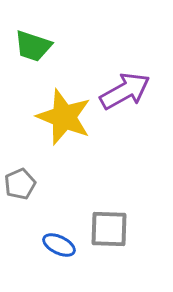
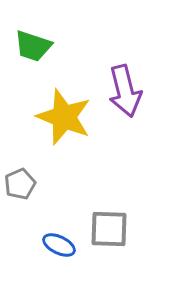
purple arrow: rotated 105 degrees clockwise
